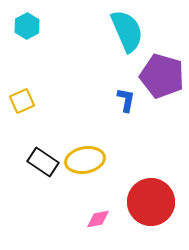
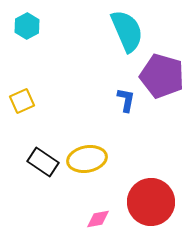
yellow ellipse: moved 2 px right, 1 px up
